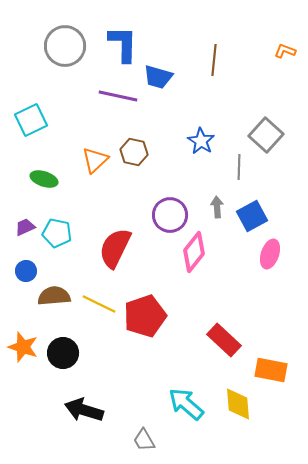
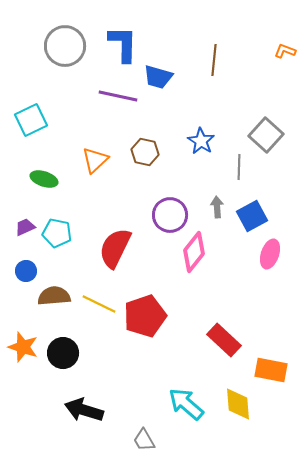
brown hexagon: moved 11 px right
